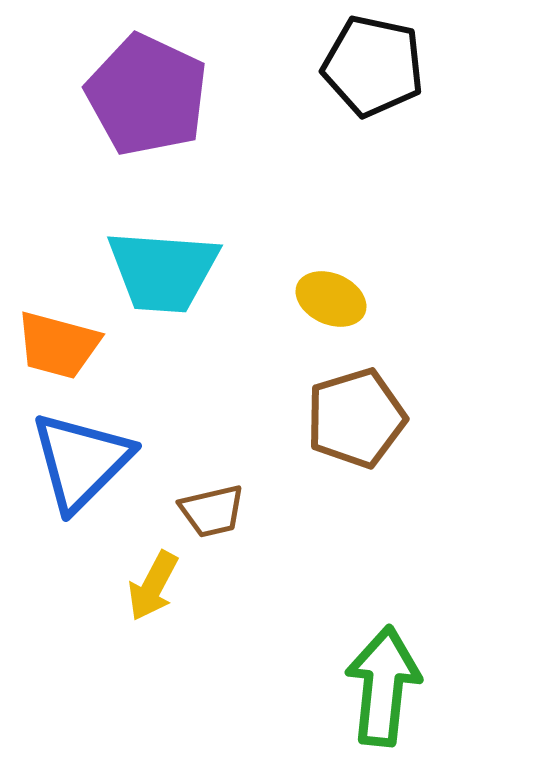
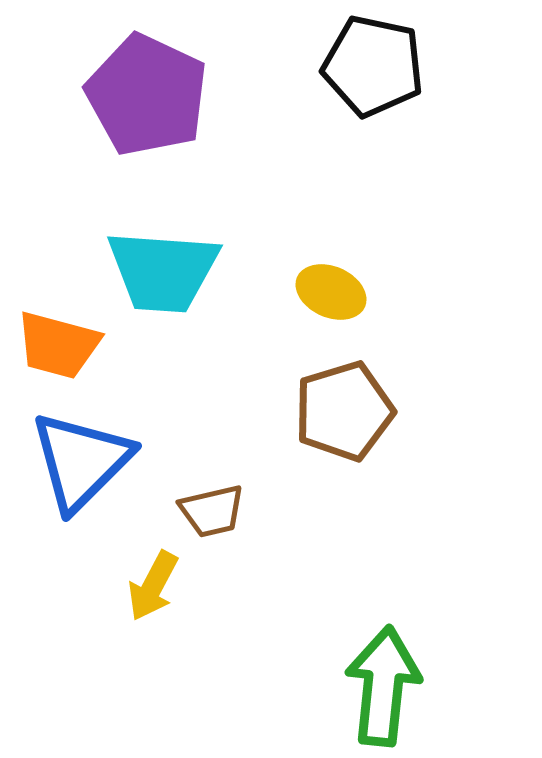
yellow ellipse: moved 7 px up
brown pentagon: moved 12 px left, 7 px up
